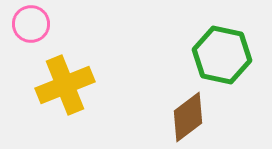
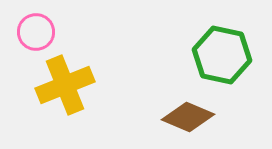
pink circle: moved 5 px right, 8 px down
brown diamond: rotated 60 degrees clockwise
